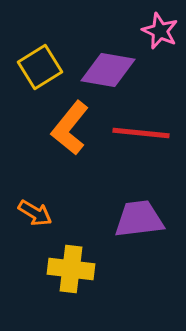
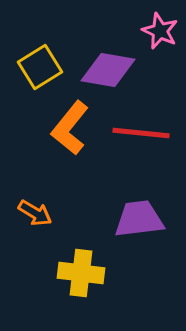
yellow cross: moved 10 px right, 4 px down
